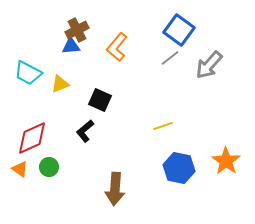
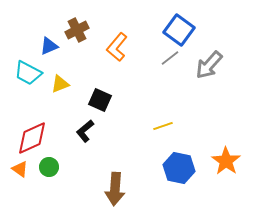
blue triangle: moved 22 px left; rotated 18 degrees counterclockwise
